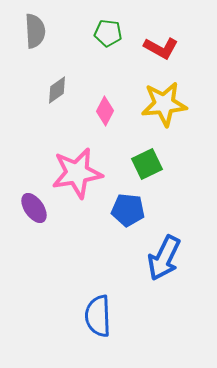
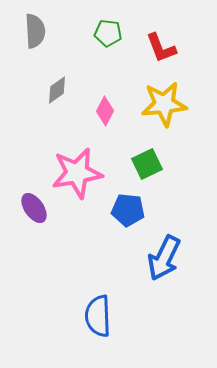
red L-shape: rotated 40 degrees clockwise
